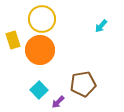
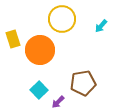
yellow circle: moved 20 px right
yellow rectangle: moved 1 px up
brown pentagon: moved 1 px up
